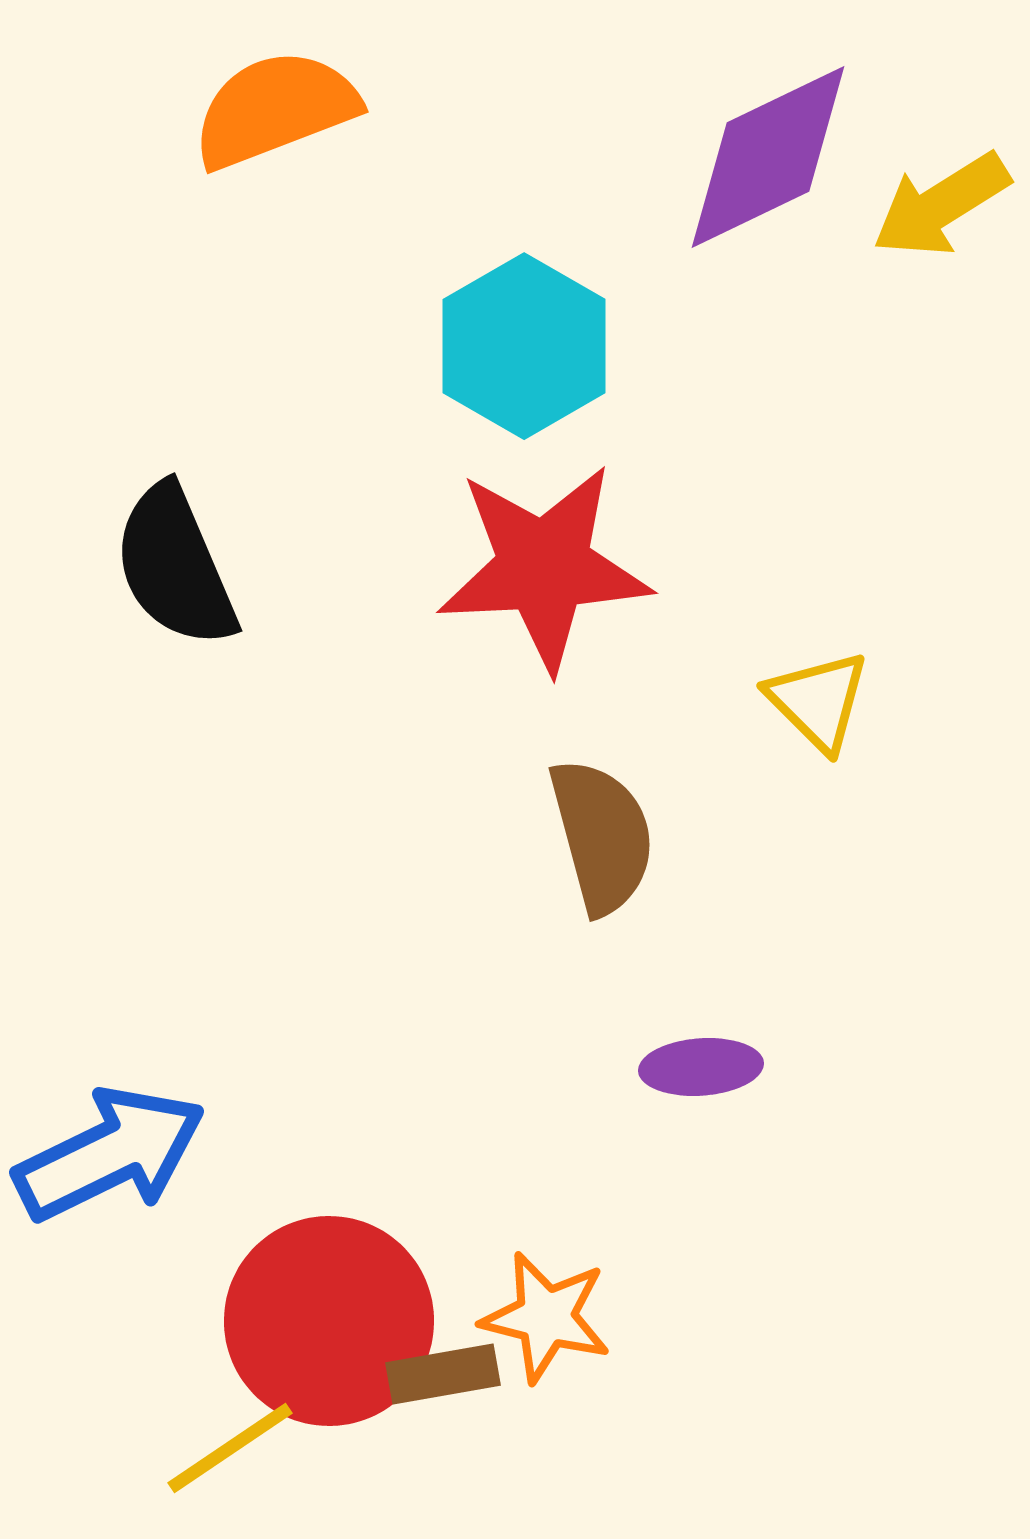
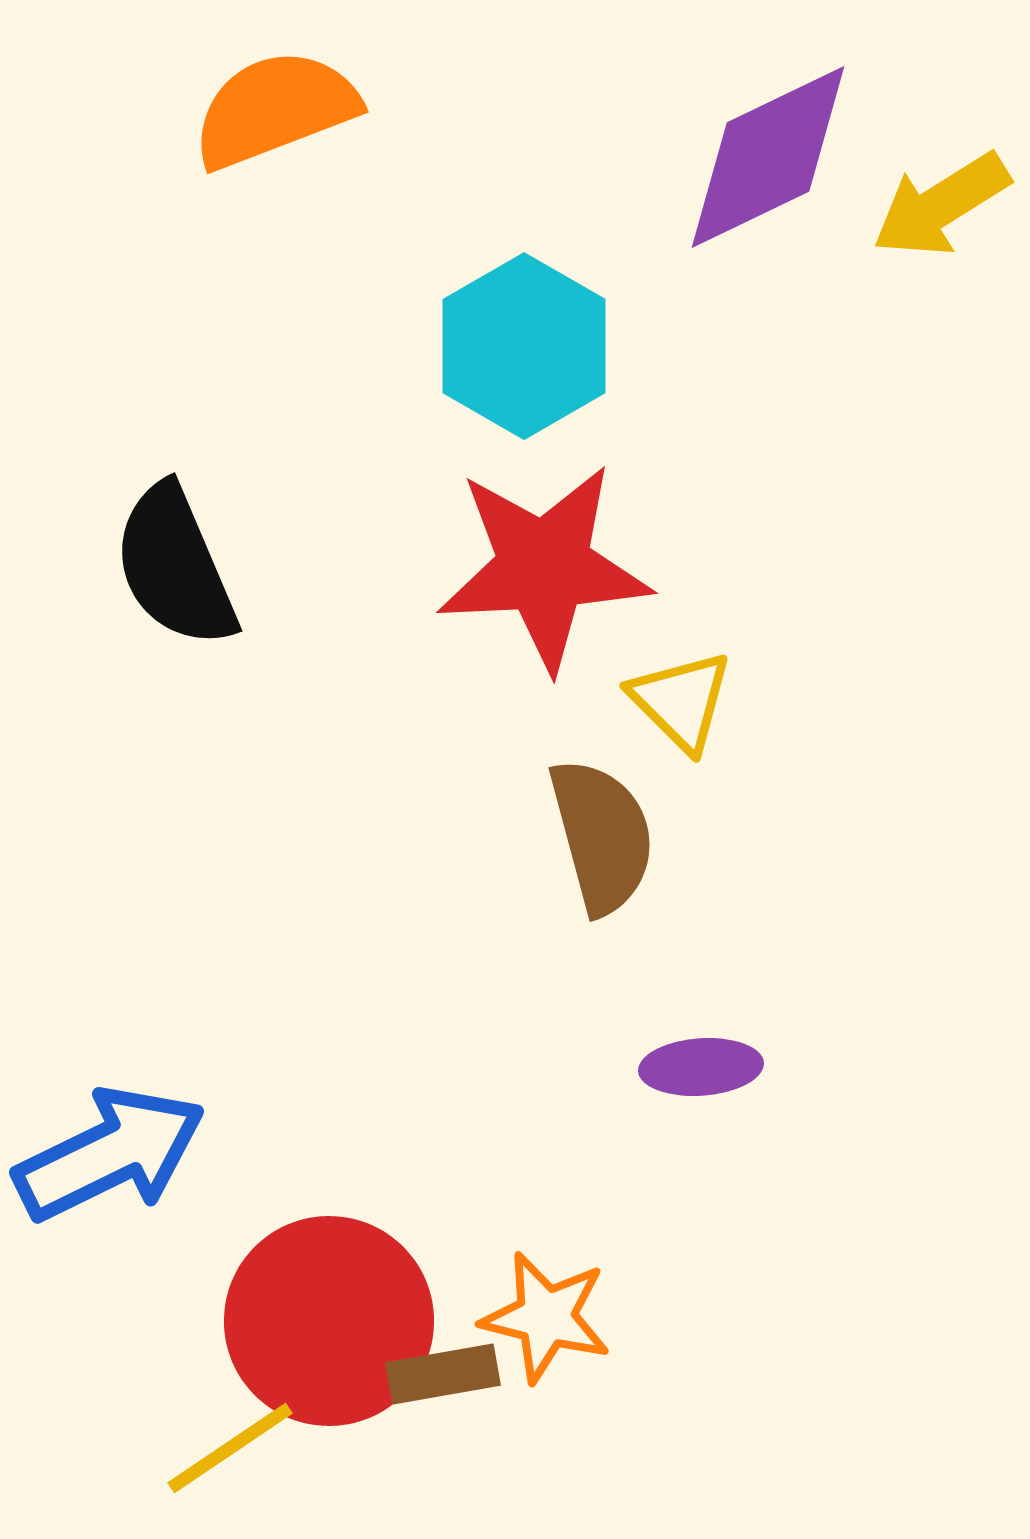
yellow triangle: moved 137 px left
